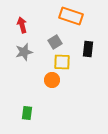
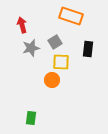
gray star: moved 7 px right, 4 px up
yellow square: moved 1 px left
green rectangle: moved 4 px right, 5 px down
